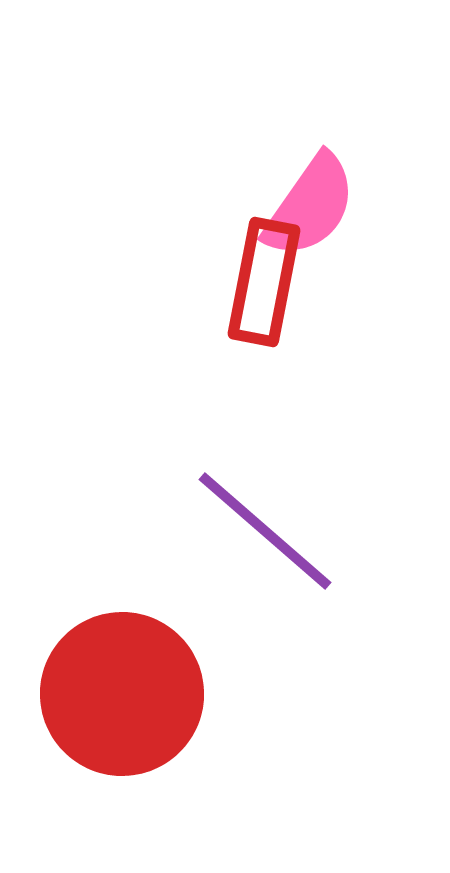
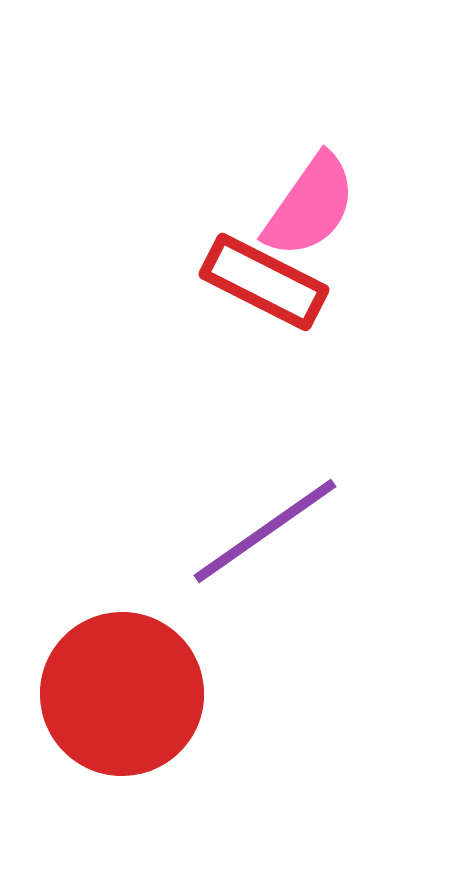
red rectangle: rotated 74 degrees counterclockwise
purple line: rotated 76 degrees counterclockwise
